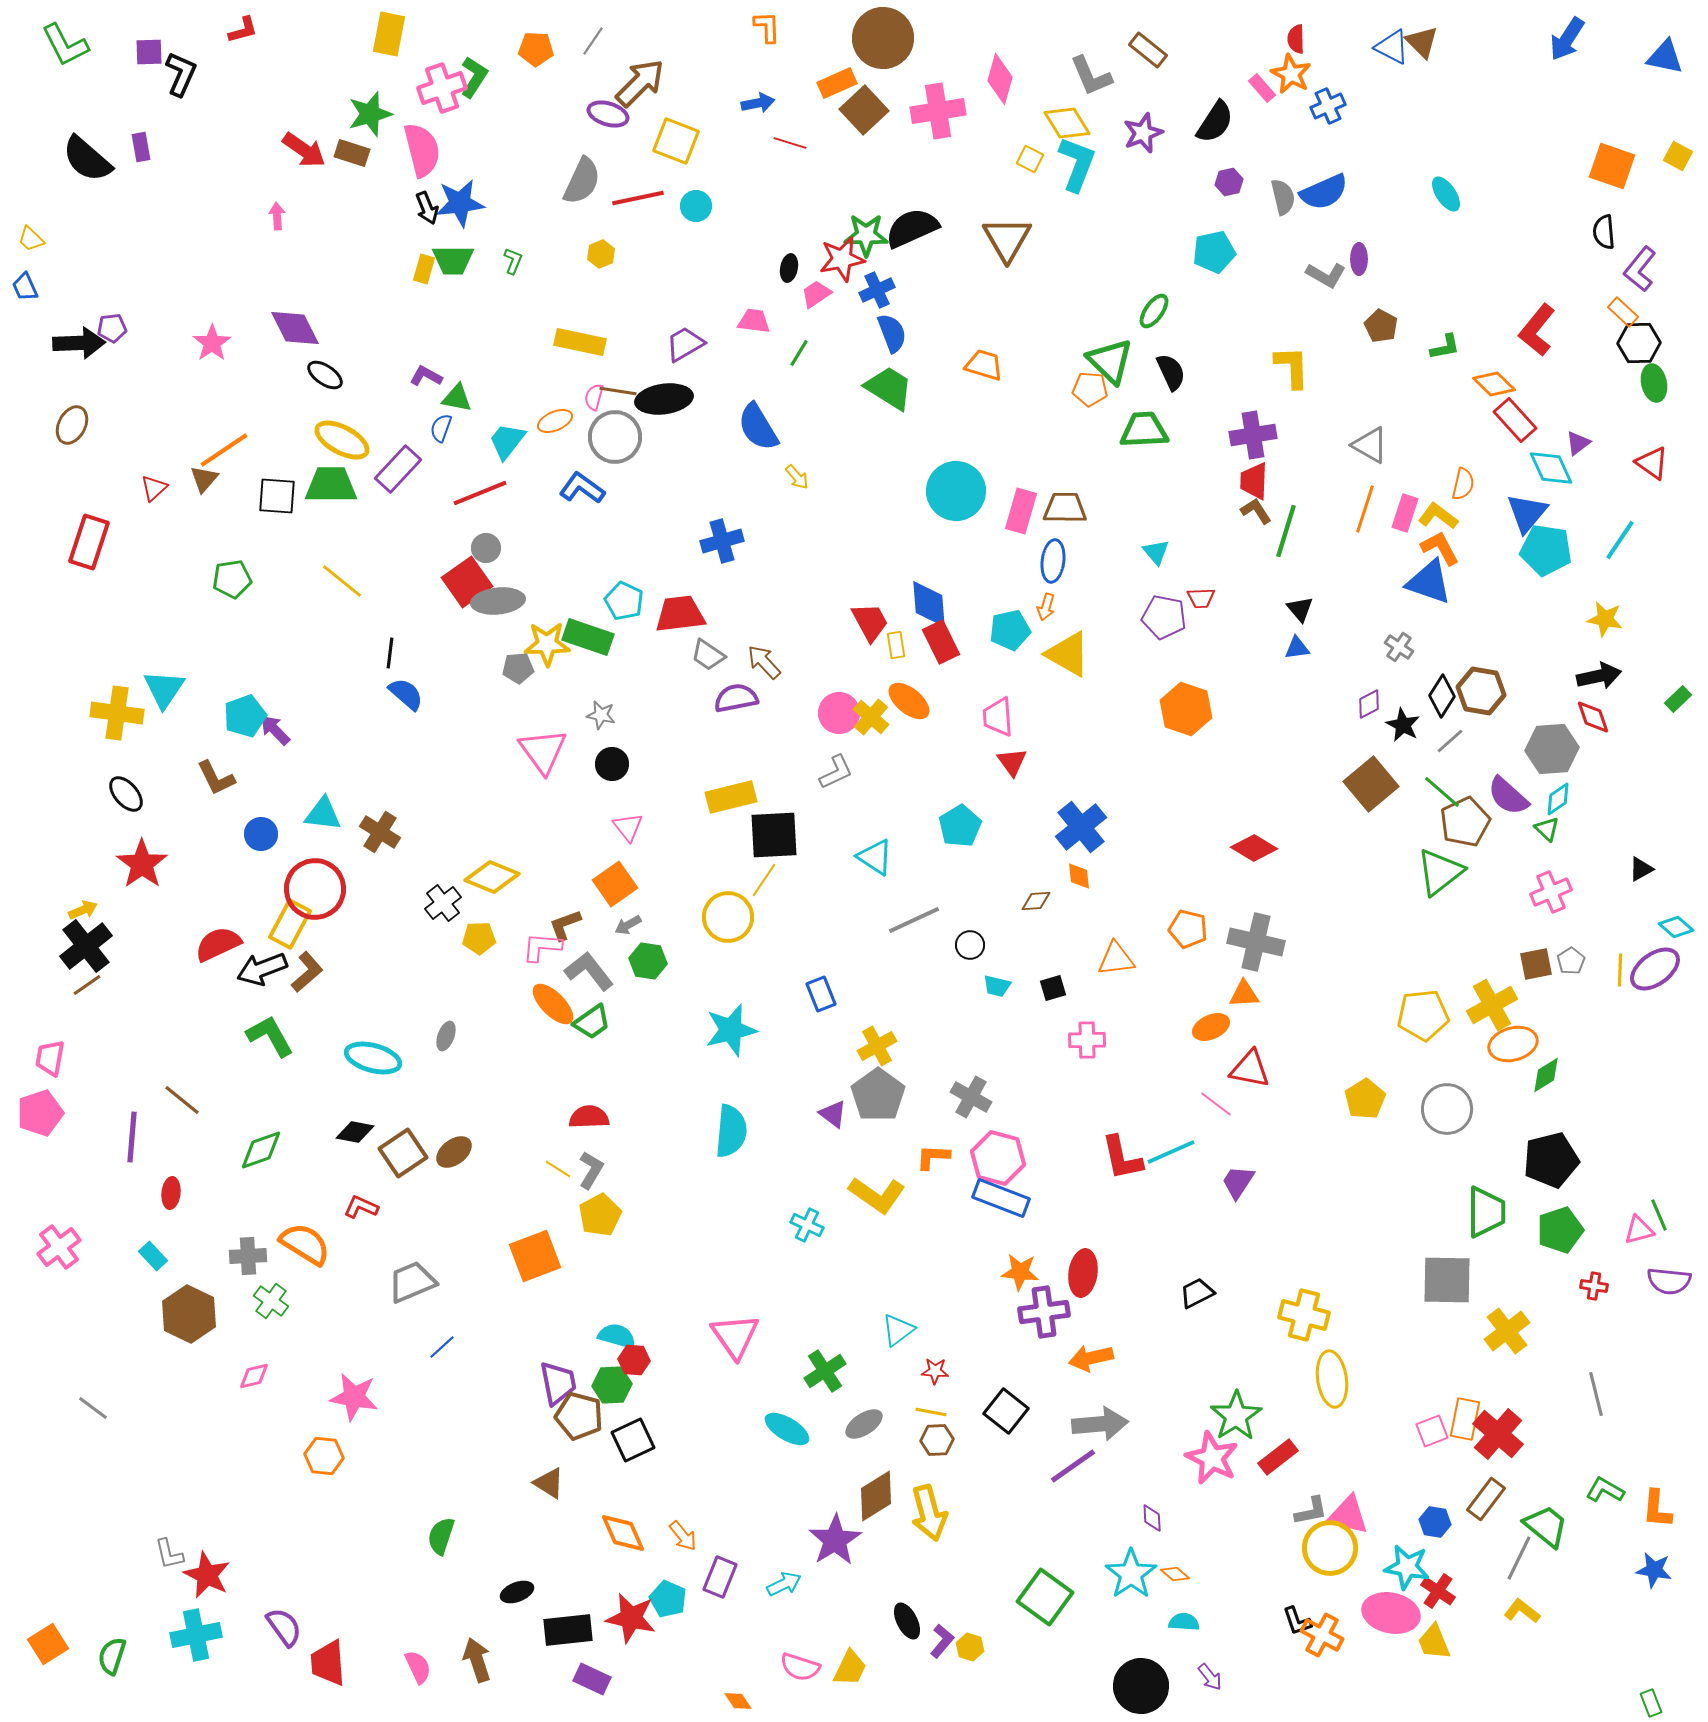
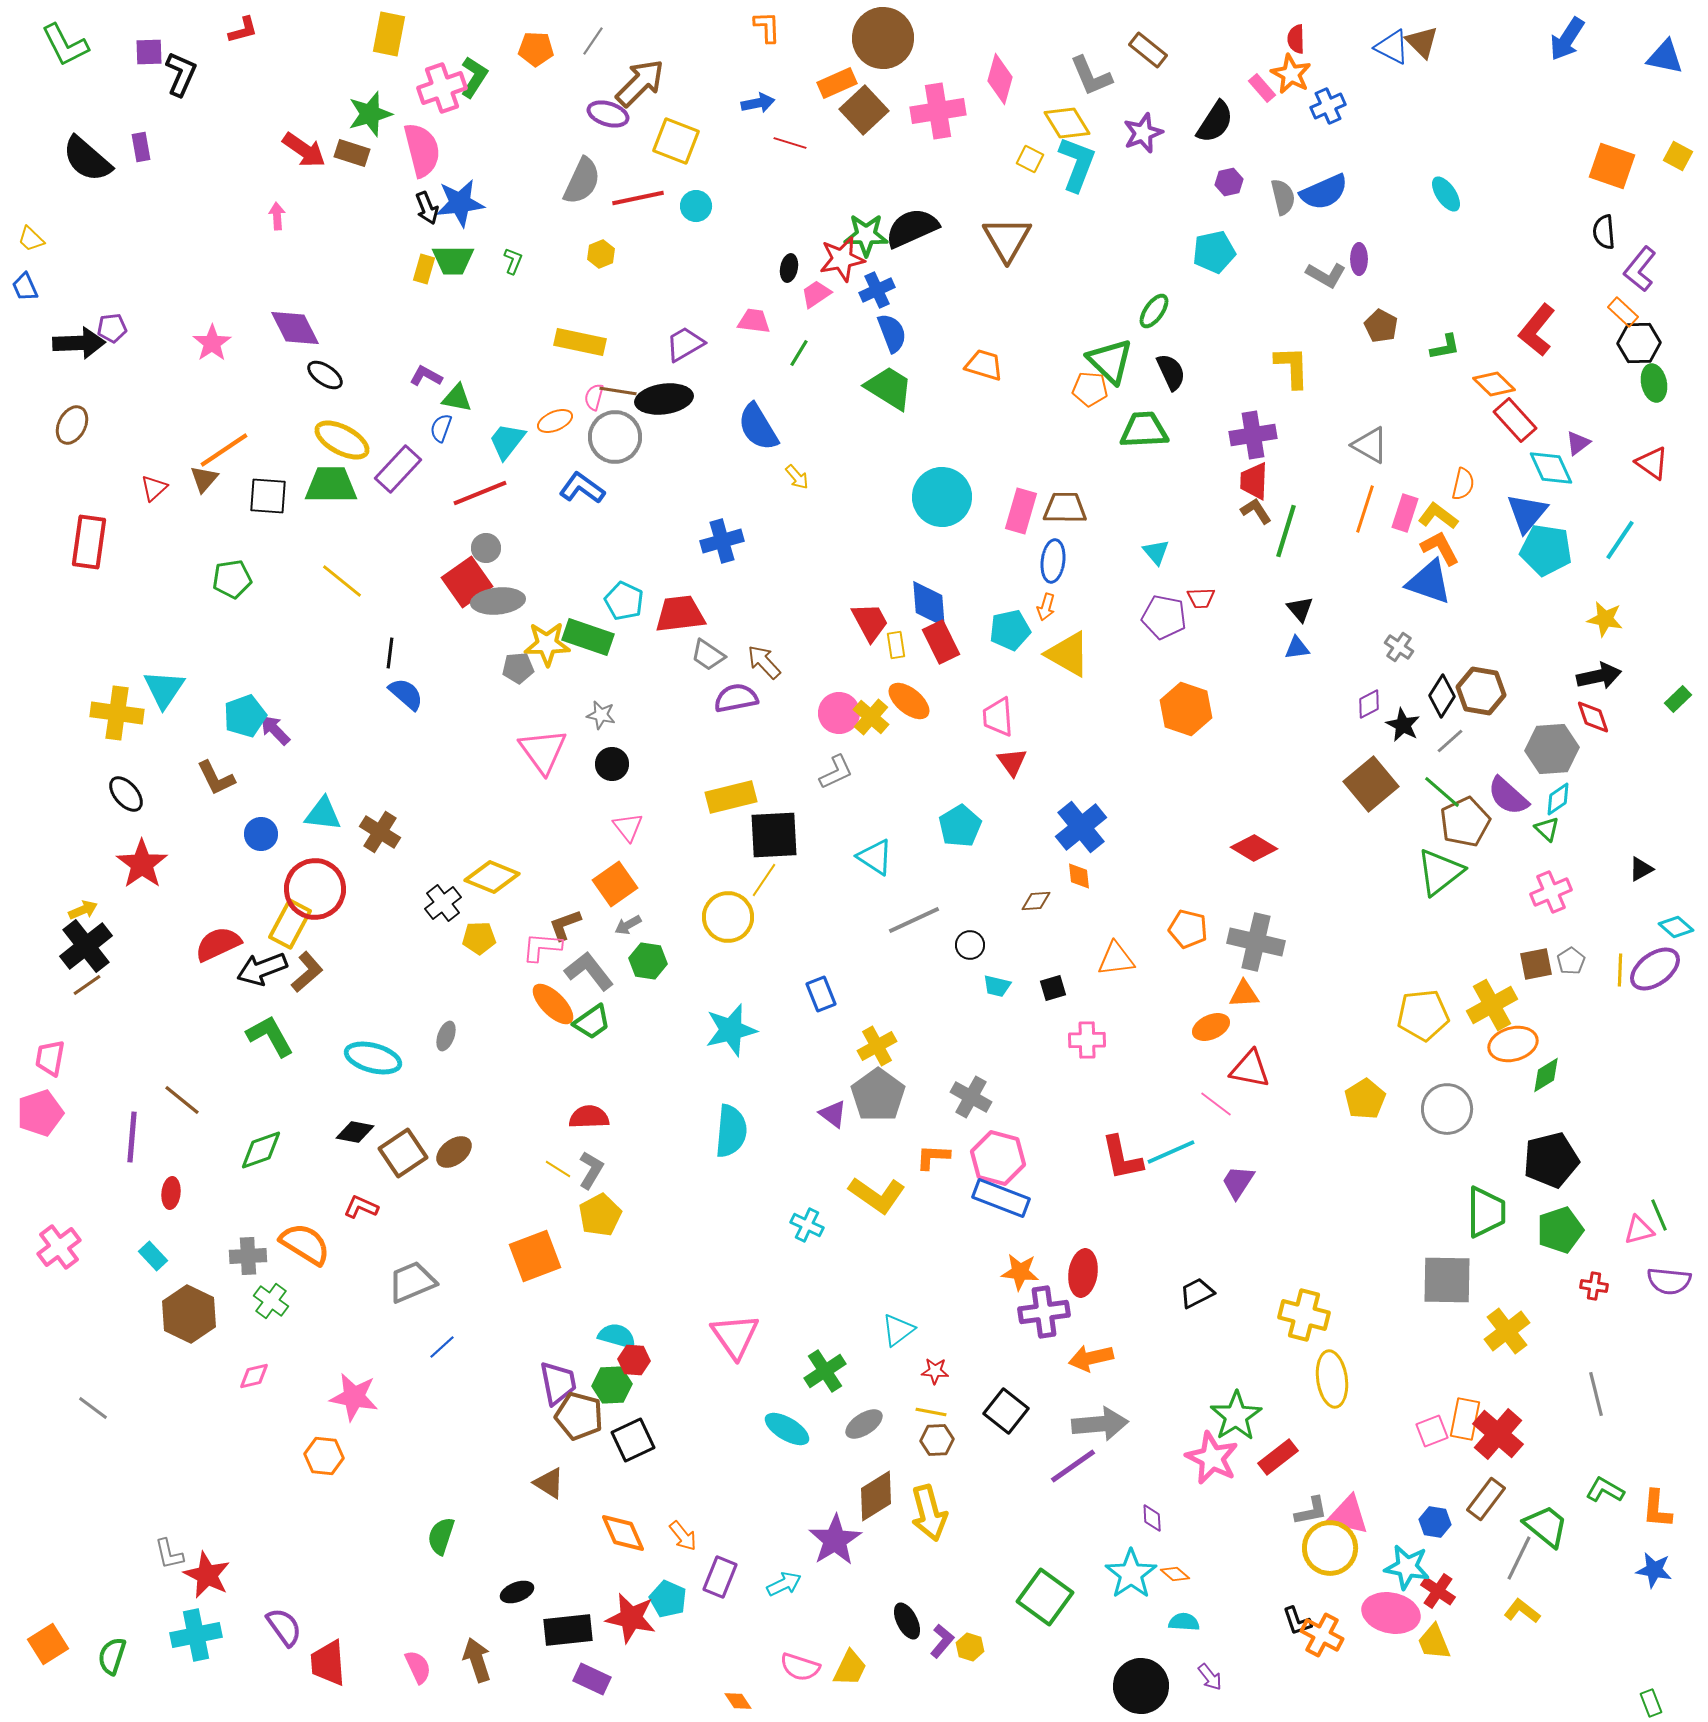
cyan circle at (956, 491): moved 14 px left, 6 px down
black square at (277, 496): moved 9 px left
red rectangle at (89, 542): rotated 10 degrees counterclockwise
